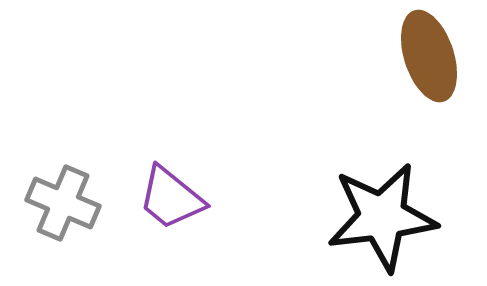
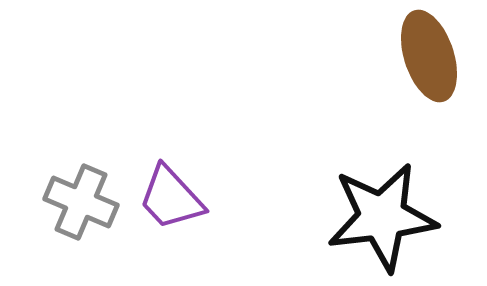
purple trapezoid: rotated 8 degrees clockwise
gray cross: moved 18 px right, 1 px up
